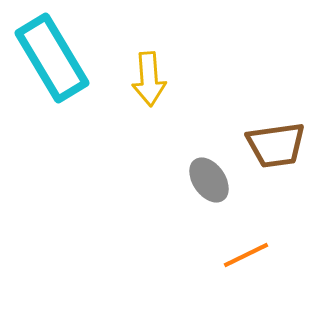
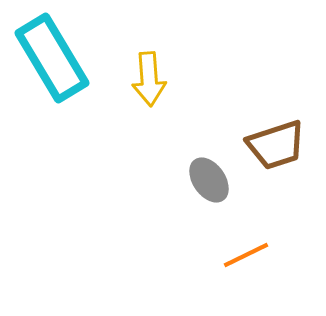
brown trapezoid: rotated 10 degrees counterclockwise
